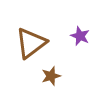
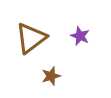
brown triangle: moved 5 px up
